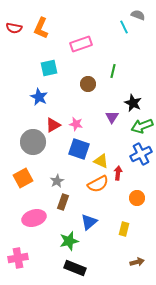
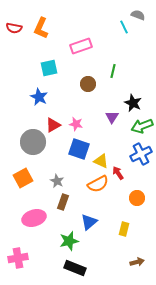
pink rectangle: moved 2 px down
red arrow: rotated 40 degrees counterclockwise
gray star: rotated 16 degrees counterclockwise
